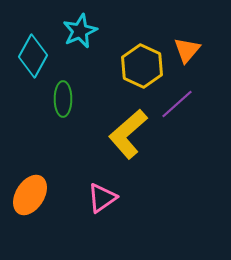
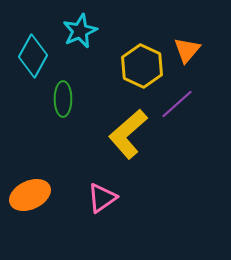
orange ellipse: rotated 33 degrees clockwise
